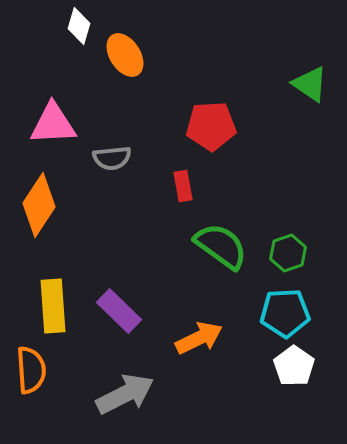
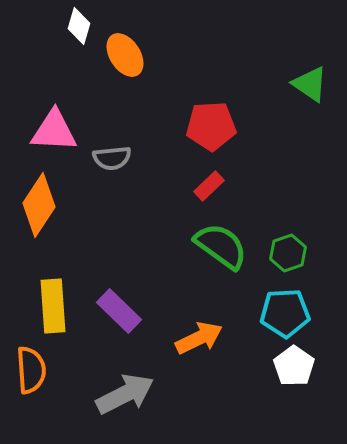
pink triangle: moved 1 px right, 7 px down; rotated 6 degrees clockwise
red rectangle: moved 26 px right; rotated 56 degrees clockwise
